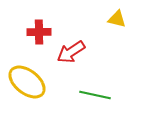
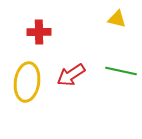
red arrow: moved 23 px down
yellow ellipse: rotated 60 degrees clockwise
green line: moved 26 px right, 24 px up
